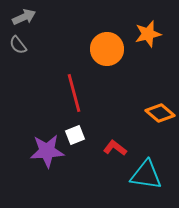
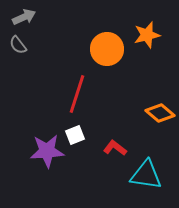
orange star: moved 1 px left, 1 px down
red line: moved 3 px right, 1 px down; rotated 33 degrees clockwise
